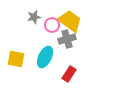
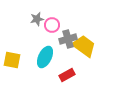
gray star: moved 3 px right, 2 px down
yellow trapezoid: moved 14 px right, 25 px down
gray cross: moved 1 px right
yellow square: moved 4 px left, 1 px down
red rectangle: moved 2 px left, 1 px down; rotated 28 degrees clockwise
